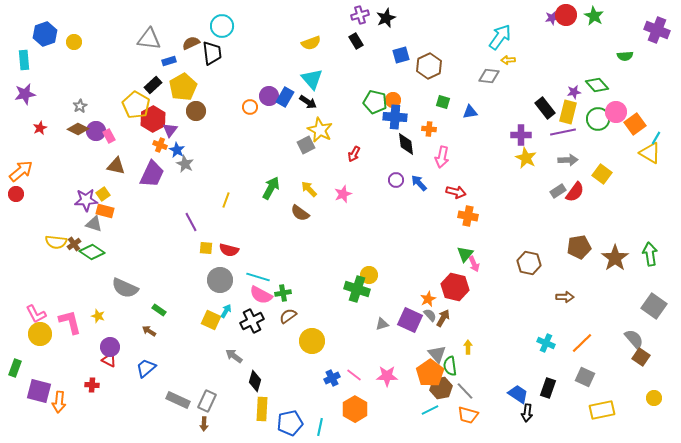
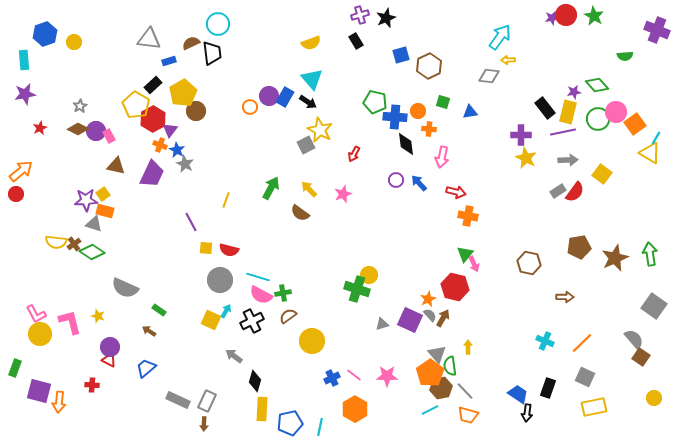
cyan circle at (222, 26): moved 4 px left, 2 px up
yellow pentagon at (183, 87): moved 6 px down
orange circle at (393, 100): moved 25 px right, 11 px down
brown star at (615, 258): rotated 12 degrees clockwise
cyan cross at (546, 343): moved 1 px left, 2 px up
yellow rectangle at (602, 410): moved 8 px left, 3 px up
